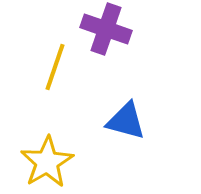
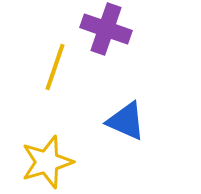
blue triangle: rotated 9 degrees clockwise
yellow star: rotated 14 degrees clockwise
